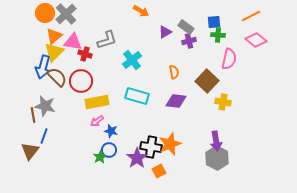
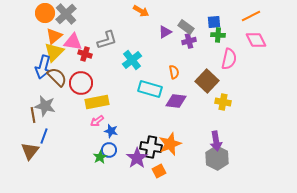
pink diamond: rotated 25 degrees clockwise
red circle: moved 2 px down
cyan rectangle: moved 13 px right, 7 px up
